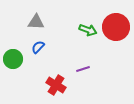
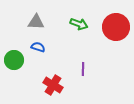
green arrow: moved 9 px left, 6 px up
blue semicircle: rotated 64 degrees clockwise
green circle: moved 1 px right, 1 px down
purple line: rotated 72 degrees counterclockwise
red cross: moved 3 px left
